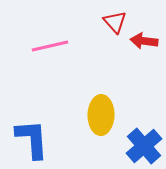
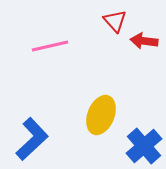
red triangle: moved 1 px up
yellow ellipse: rotated 21 degrees clockwise
blue L-shape: rotated 51 degrees clockwise
